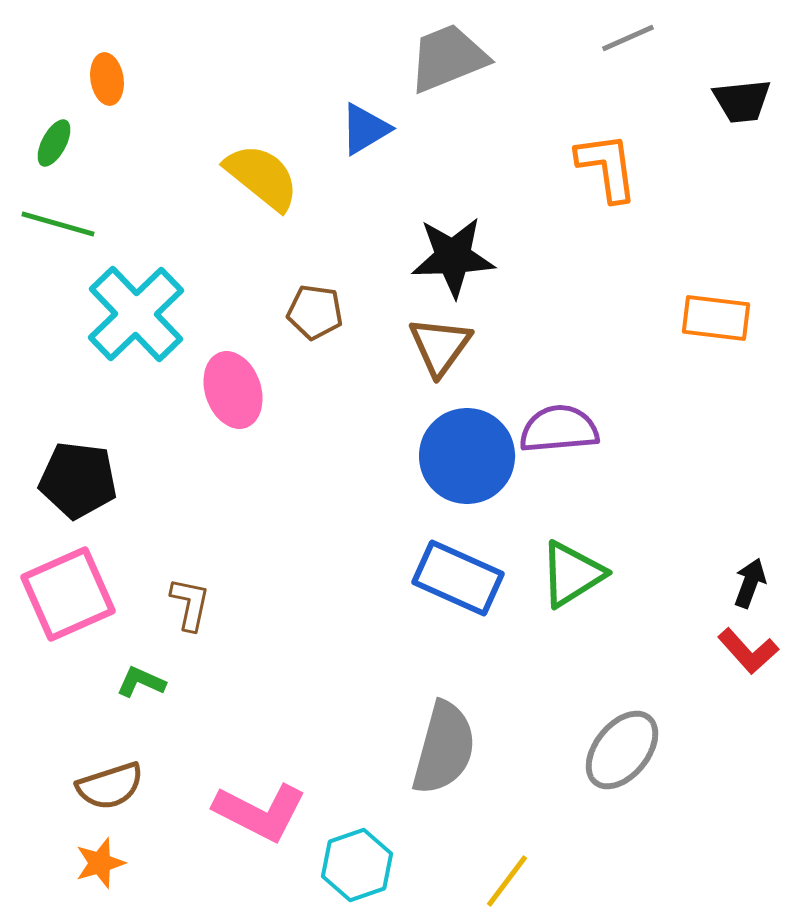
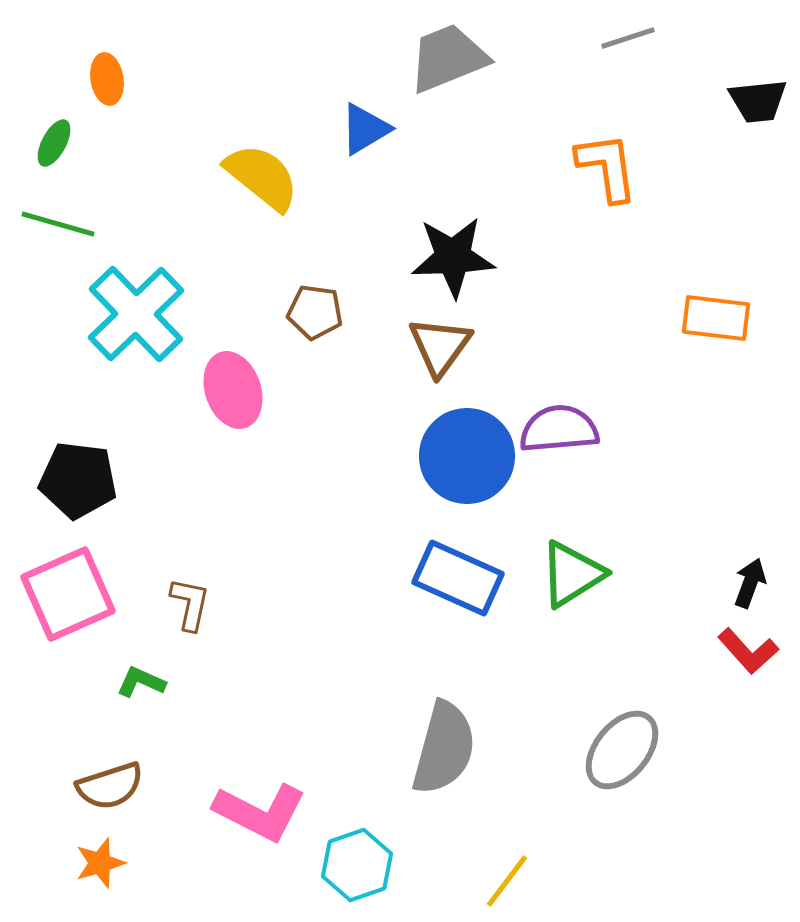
gray line: rotated 6 degrees clockwise
black trapezoid: moved 16 px right
